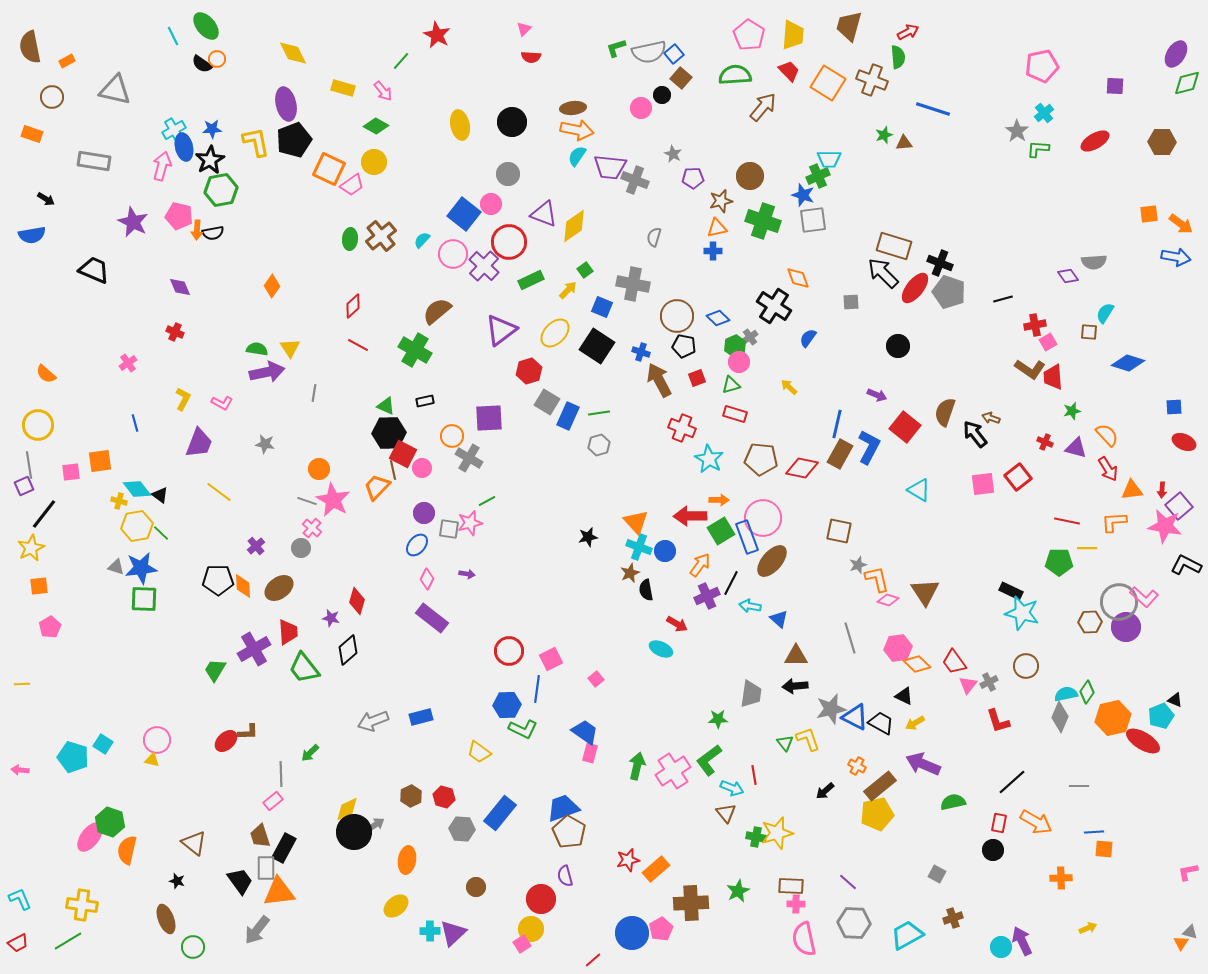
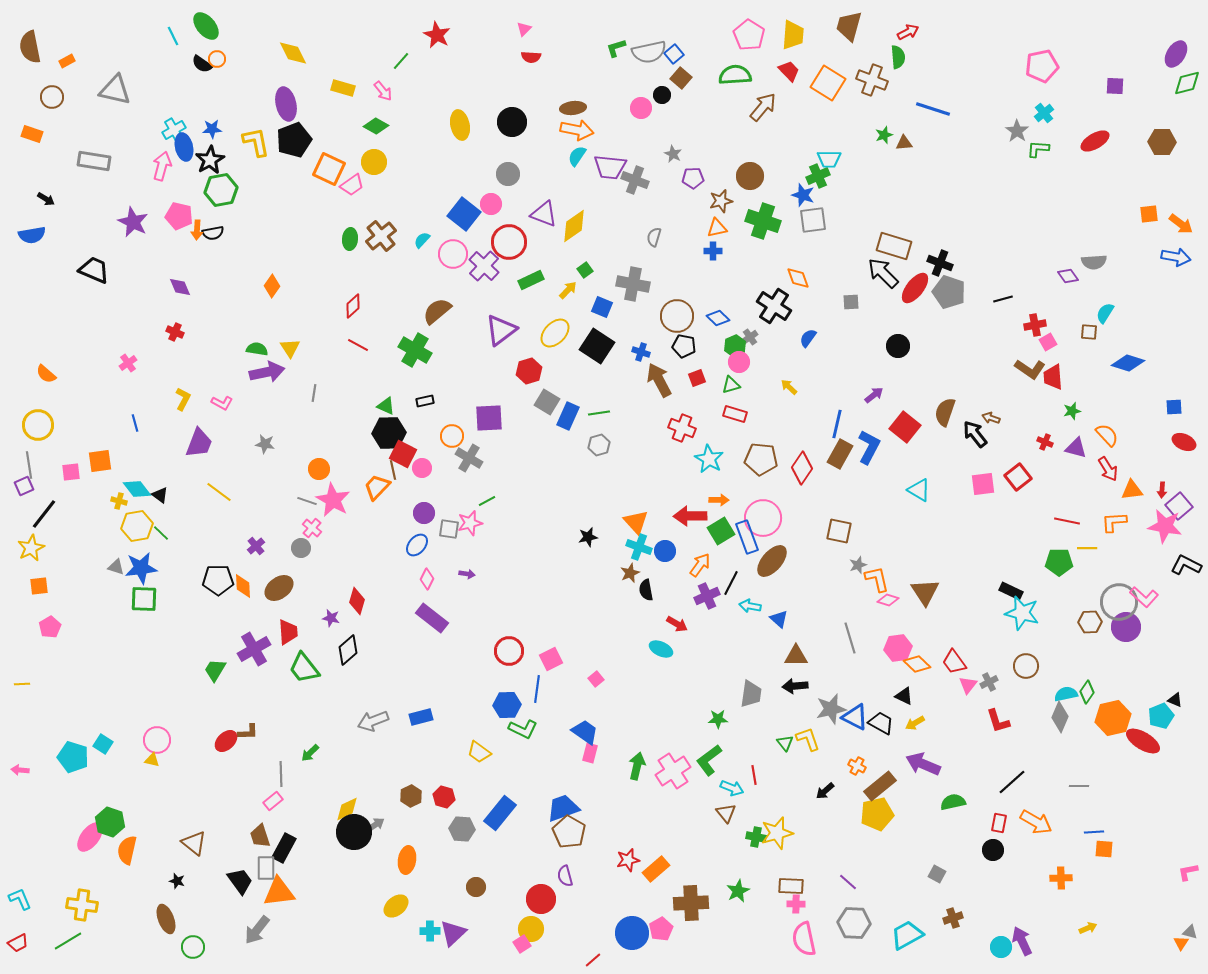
purple arrow at (877, 395): moved 3 px left; rotated 60 degrees counterclockwise
red diamond at (802, 468): rotated 68 degrees counterclockwise
